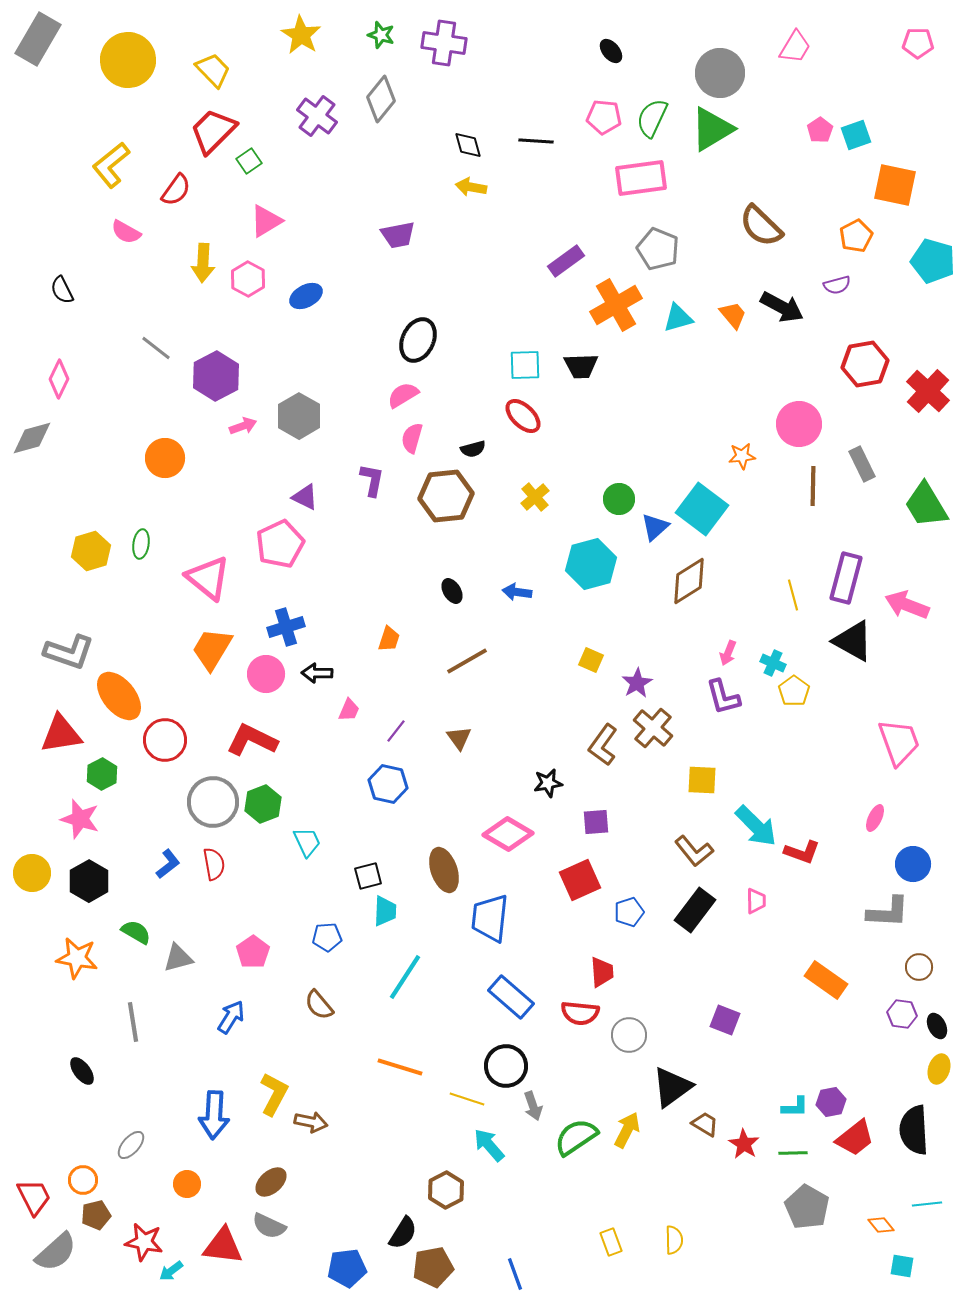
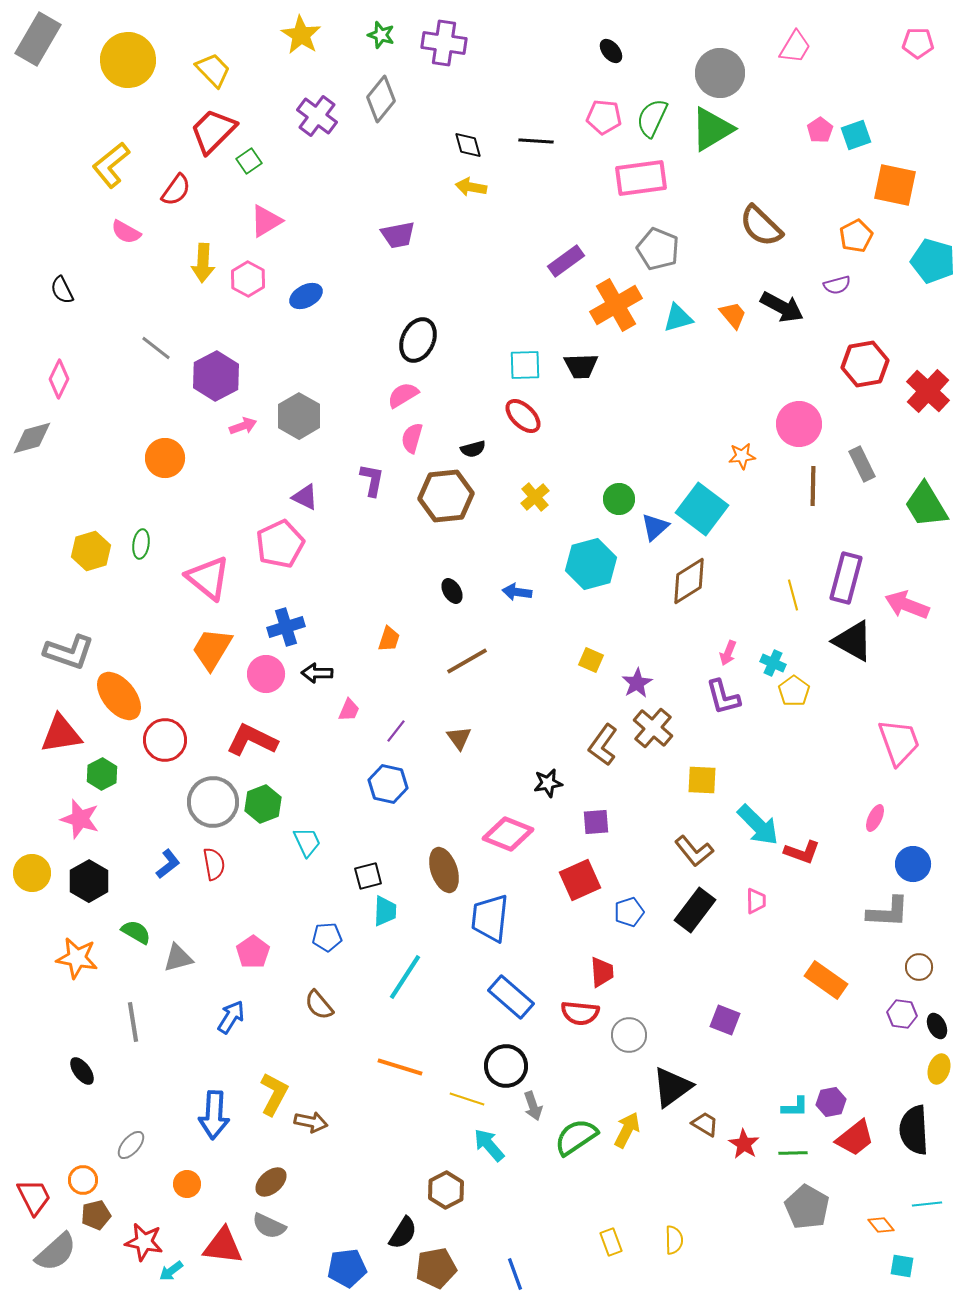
cyan arrow at (756, 826): moved 2 px right, 1 px up
pink diamond at (508, 834): rotated 9 degrees counterclockwise
brown pentagon at (433, 1267): moved 3 px right, 1 px down
